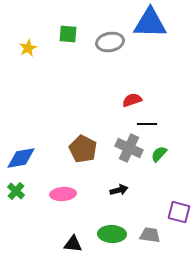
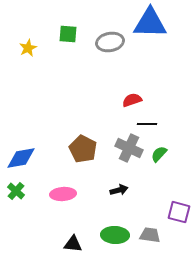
green ellipse: moved 3 px right, 1 px down
